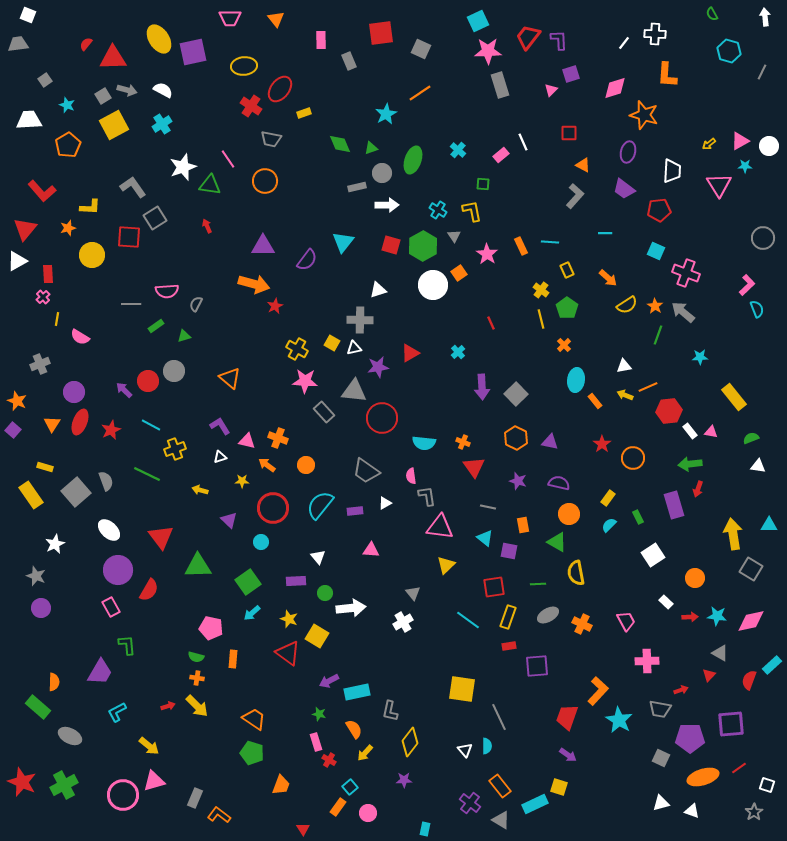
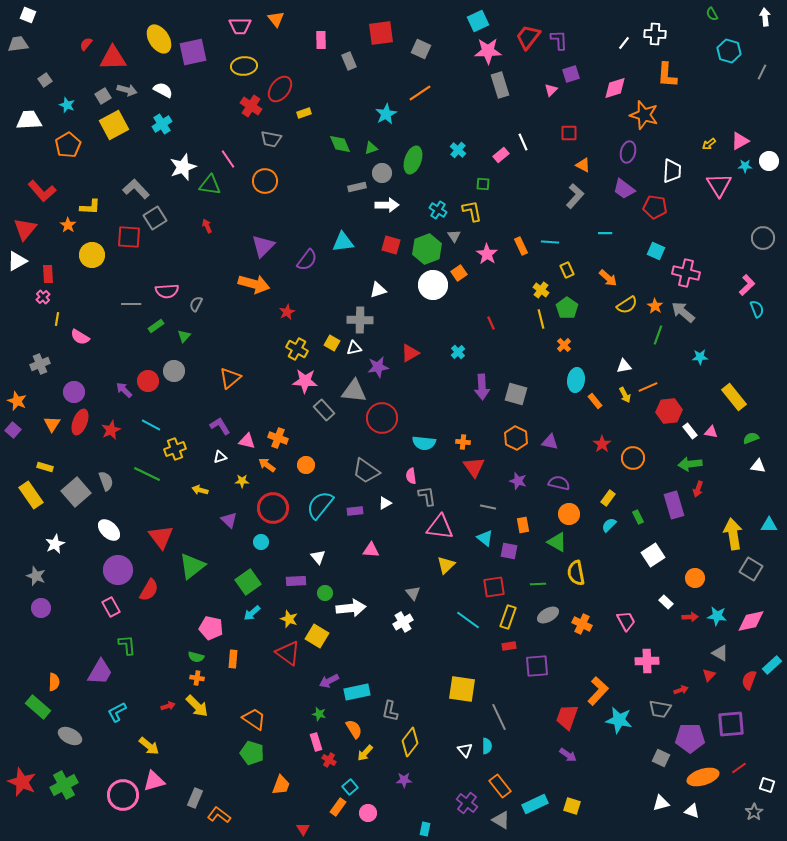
pink trapezoid at (230, 18): moved 10 px right, 8 px down
white circle at (769, 146): moved 15 px down
gray L-shape at (133, 187): moved 3 px right, 2 px down; rotated 8 degrees counterclockwise
red pentagon at (659, 210): moved 4 px left, 3 px up; rotated 15 degrees clockwise
orange star at (68, 228): moved 3 px up; rotated 21 degrees counterclockwise
cyan triangle at (343, 242): rotated 45 degrees clockwise
purple triangle at (263, 246): rotated 45 degrees counterclockwise
green hexagon at (423, 246): moved 4 px right, 3 px down; rotated 8 degrees clockwise
pink cross at (686, 273): rotated 8 degrees counterclockwise
red star at (275, 306): moved 12 px right, 6 px down
green triangle at (184, 336): rotated 32 degrees counterclockwise
orange triangle at (230, 378): rotated 40 degrees clockwise
gray square at (516, 394): rotated 30 degrees counterclockwise
yellow arrow at (625, 395): rotated 140 degrees counterclockwise
gray rectangle at (324, 412): moved 2 px up
orange cross at (463, 442): rotated 16 degrees counterclockwise
green triangle at (198, 566): moved 6 px left; rotated 36 degrees counterclockwise
cyan star at (619, 720): rotated 20 degrees counterclockwise
yellow square at (559, 787): moved 13 px right, 19 px down
purple cross at (470, 803): moved 3 px left
